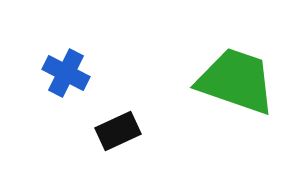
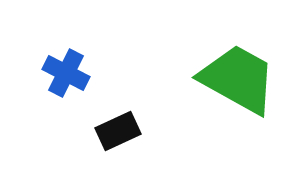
green trapezoid: moved 2 px right, 2 px up; rotated 10 degrees clockwise
